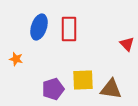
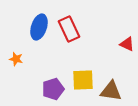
red rectangle: rotated 25 degrees counterclockwise
red triangle: rotated 21 degrees counterclockwise
brown triangle: moved 2 px down
